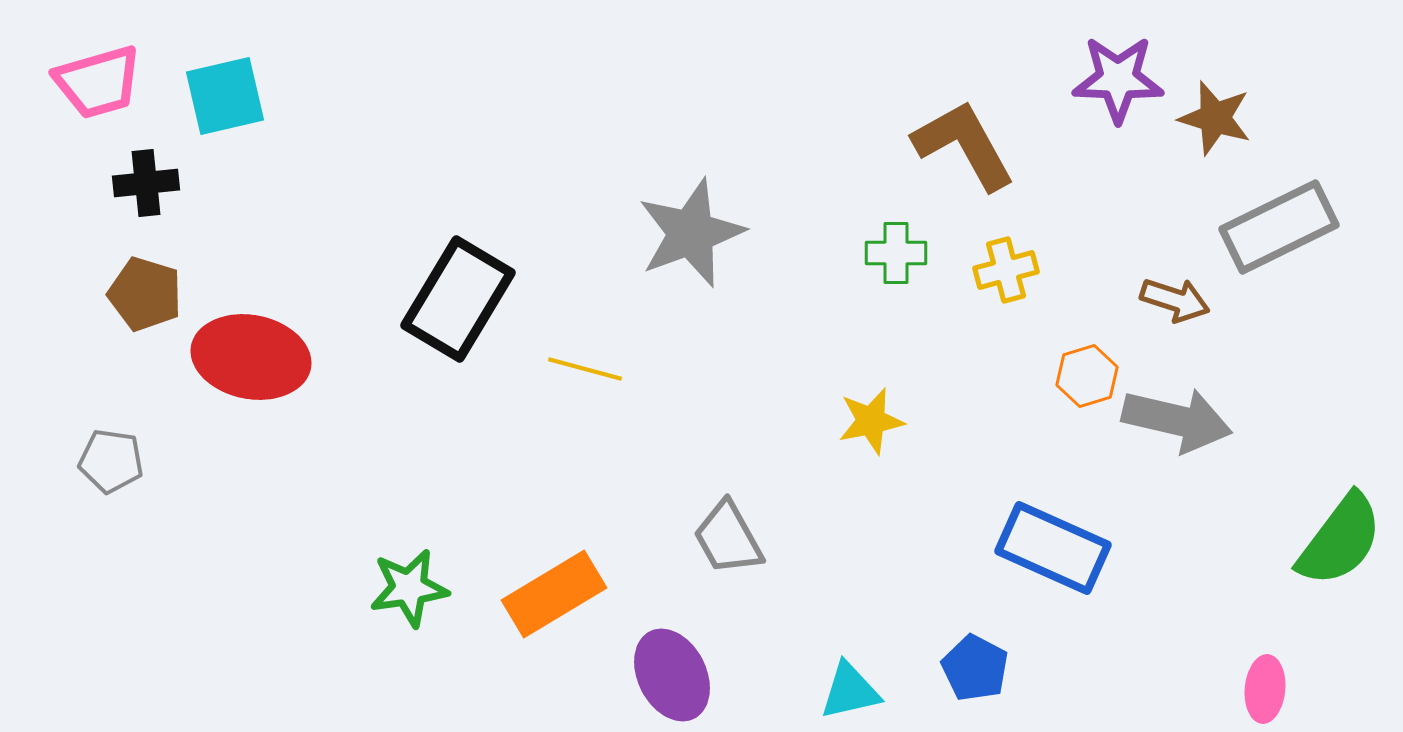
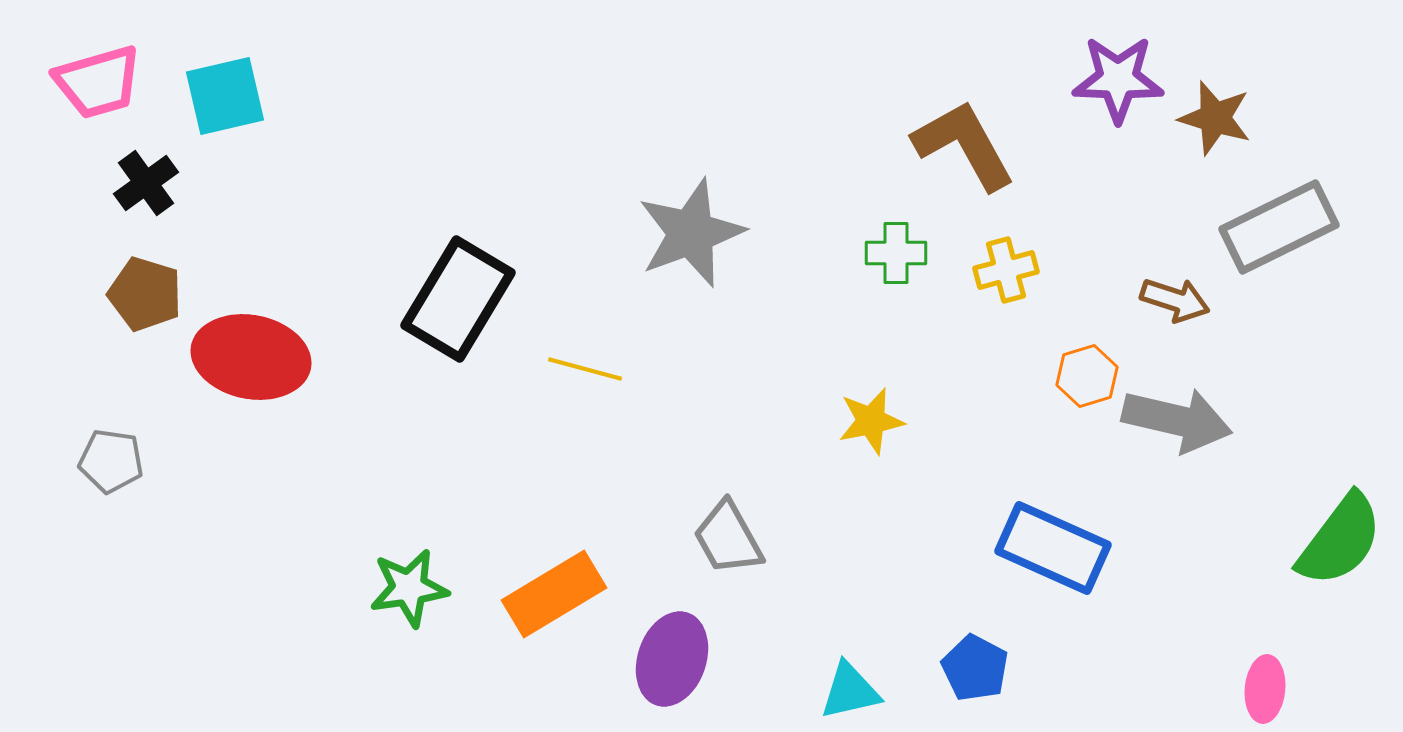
black cross: rotated 30 degrees counterclockwise
purple ellipse: moved 16 px up; rotated 46 degrees clockwise
